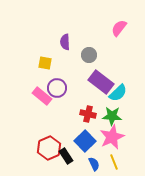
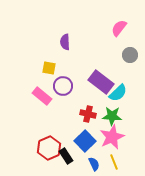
gray circle: moved 41 px right
yellow square: moved 4 px right, 5 px down
purple circle: moved 6 px right, 2 px up
